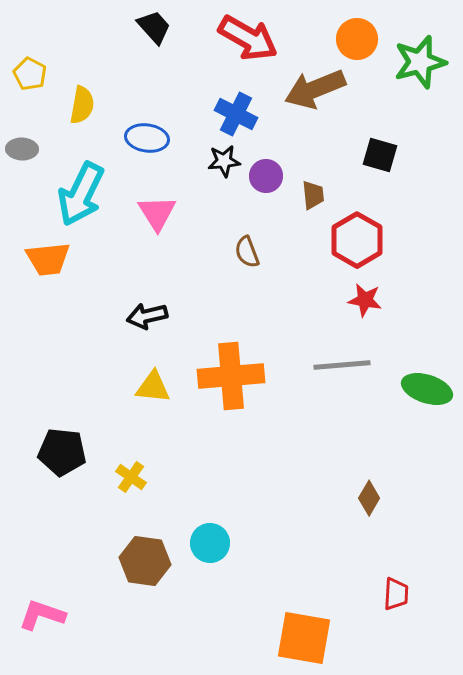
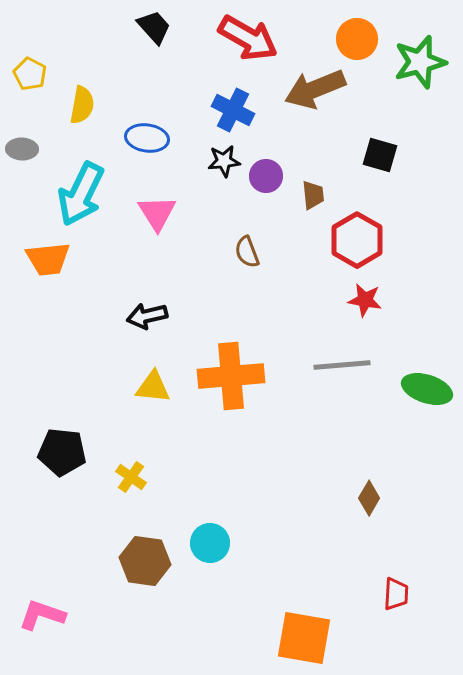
blue cross: moved 3 px left, 4 px up
